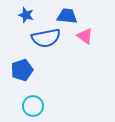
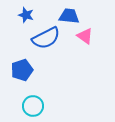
blue trapezoid: moved 2 px right
blue semicircle: rotated 16 degrees counterclockwise
